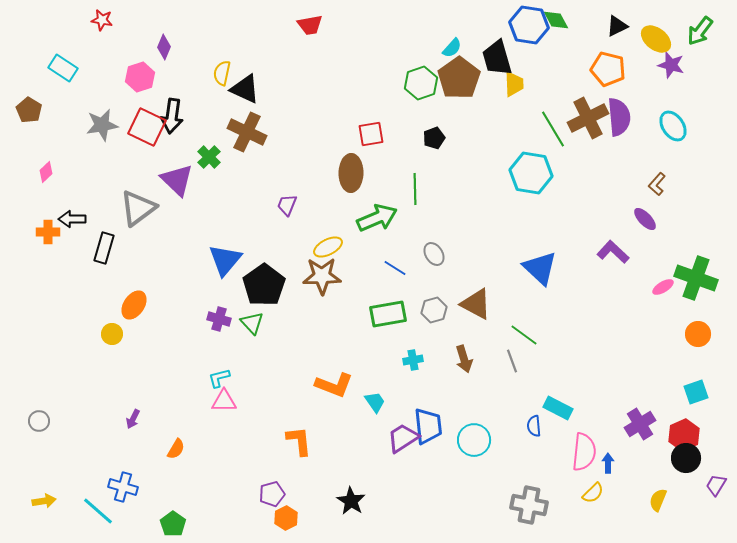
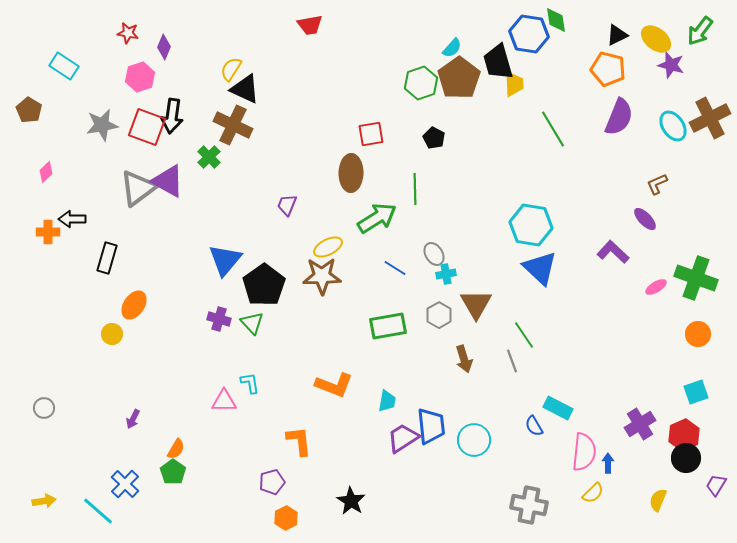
red star at (102, 20): moved 26 px right, 13 px down
green diamond at (556, 20): rotated 20 degrees clockwise
blue hexagon at (529, 25): moved 9 px down
black triangle at (617, 26): moved 9 px down
black trapezoid at (497, 58): moved 1 px right, 4 px down
cyan rectangle at (63, 68): moved 1 px right, 2 px up
yellow semicircle at (222, 73): moved 9 px right, 4 px up; rotated 20 degrees clockwise
purple semicircle at (619, 117): rotated 27 degrees clockwise
brown cross at (588, 118): moved 122 px right
red square at (147, 127): rotated 6 degrees counterclockwise
brown cross at (247, 132): moved 14 px left, 7 px up
black pentagon at (434, 138): rotated 25 degrees counterclockwise
cyan hexagon at (531, 173): moved 52 px down
purple triangle at (177, 180): moved 9 px left, 1 px down; rotated 15 degrees counterclockwise
brown L-shape at (657, 184): rotated 25 degrees clockwise
gray triangle at (138, 208): moved 20 px up
green arrow at (377, 218): rotated 9 degrees counterclockwise
black rectangle at (104, 248): moved 3 px right, 10 px down
pink ellipse at (663, 287): moved 7 px left
brown triangle at (476, 304): rotated 32 degrees clockwise
gray hexagon at (434, 310): moved 5 px right, 5 px down; rotated 15 degrees counterclockwise
green rectangle at (388, 314): moved 12 px down
green line at (524, 335): rotated 20 degrees clockwise
cyan cross at (413, 360): moved 33 px right, 86 px up
cyan L-shape at (219, 378): moved 31 px right, 5 px down; rotated 95 degrees clockwise
cyan trapezoid at (375, 402): moved 12 px right, 1 px up; rotated 45 degrees clockwise
gray circle at (39, 421): moved 5 px right, 13 px up
blue trapezoid at (428, 426): moved 3 px right
blue semicircle at (534, 426): rotated 25 degrees counterclockwise
blue cross at (123, 487): moved 2 px right, 3 px up; rotated 28 degrees clockwise
purple pentagon at (272, 494): moved 12 px up
green pentagon at (173, 524): moved 52 px up
